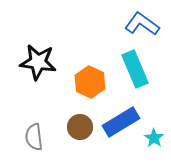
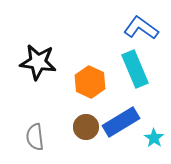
blue L-shape: moved 1 px left, 4 px down
brown circle: moved 6 px right
gray semicircle: moved 1 px right
